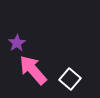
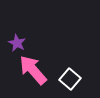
purple star: rotated 12 degrees counterclockwise
